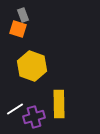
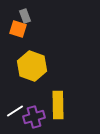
gray rectangle: moved 2 px right, 1 px down
yellow rectangle: moved 1 px left, 1 px down
white line: moved 2 px down
